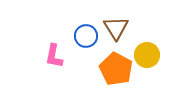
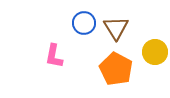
blue circle: moved 2 px left, 13 px up
yellow circle: moved 8 px right, 3 px up
